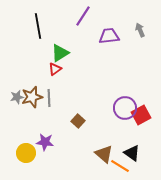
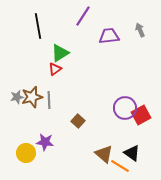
gray line: moved 2 px down
